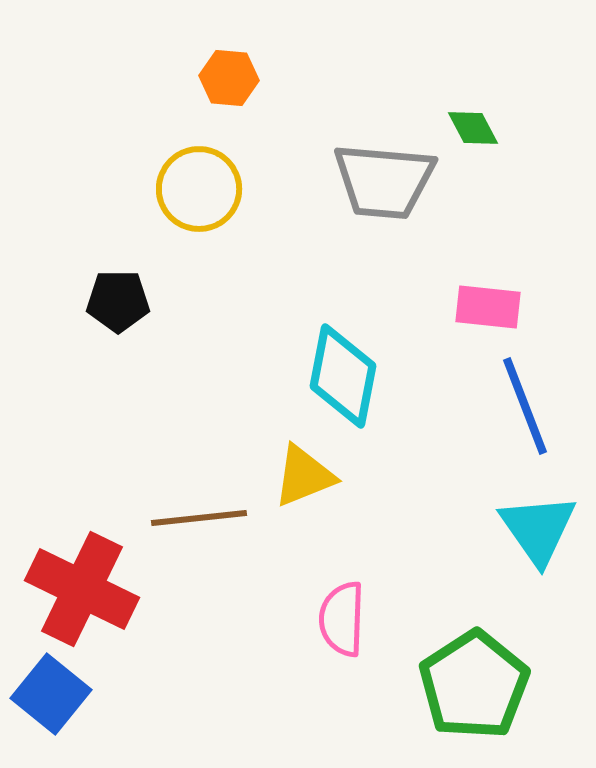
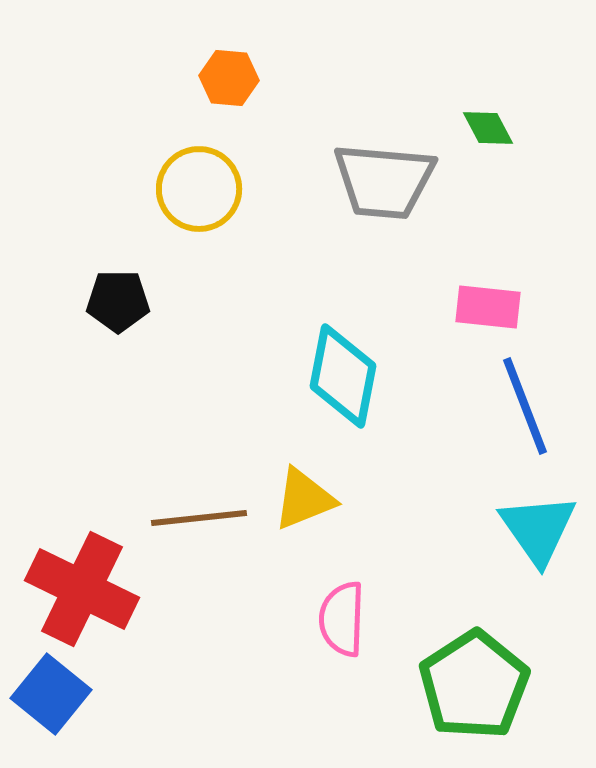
green diamond: moved 15 px right
yellow triangle: moved 23 px down
